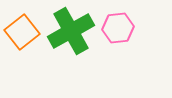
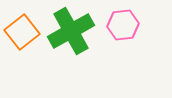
pink hexagon: moved 5 px right, 3 px up
